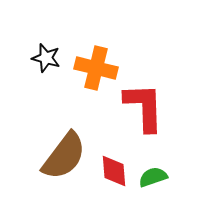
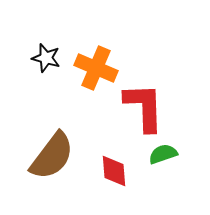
orange cross: rotated 9 degrees clockwise
brown semicircle: moved 12 px left
green semicircle: moved 10 px right, 23 px up
